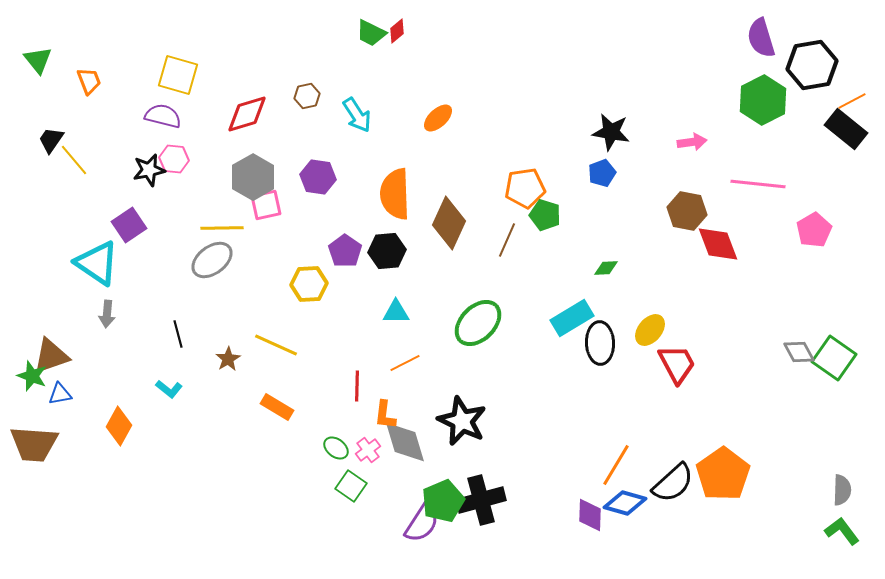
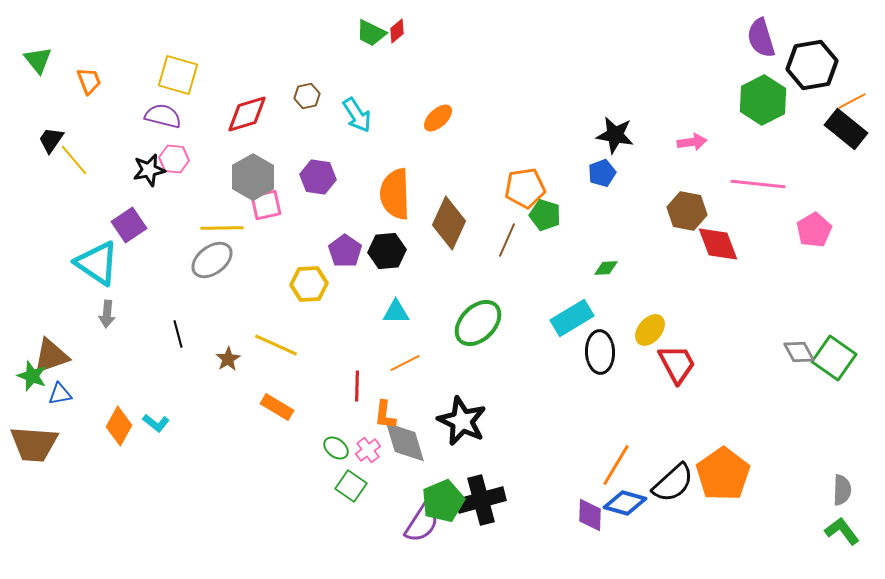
black star at (611, 132): moved 4 px right, 3 px down
black ellipse at (600, 343): moved 9 px down
cyan L-shape at (169, 389): moved 13 px left, 34 px down
